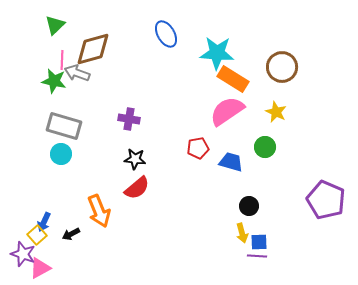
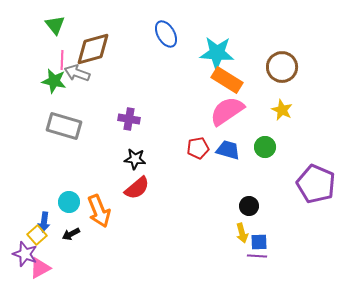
green triangle: rotated 25 degrees counterclockwise
orange rectangle: moved 6 px left, 1 px down
yellow star: moved 6 px right, 2 px up
cyan circle: moved 8 px right, 48 px down
blue trapezoid: moved 3 px left, 12 px up
purple pentagon: moved 10 px left, 16 px up
blue arrow: rotated 18 degrees counterclockwise
purple star: moved 2 px right
